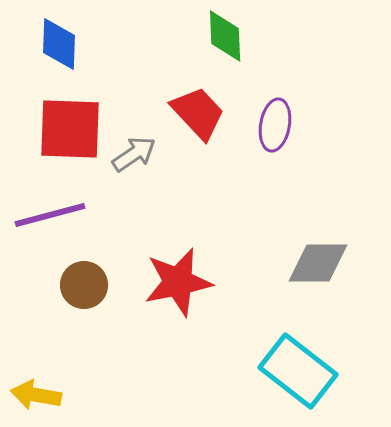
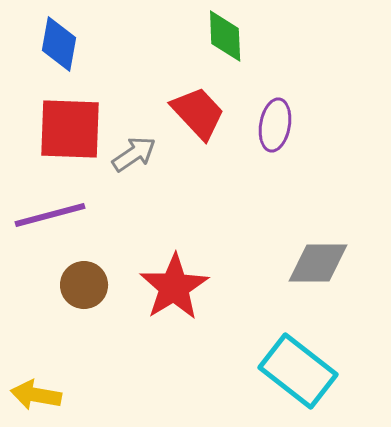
blue diamond: rotated 8 degrees clockwise
red star: moved 4 px left, 5 px down; rotated 20 degrees counterclockwise
